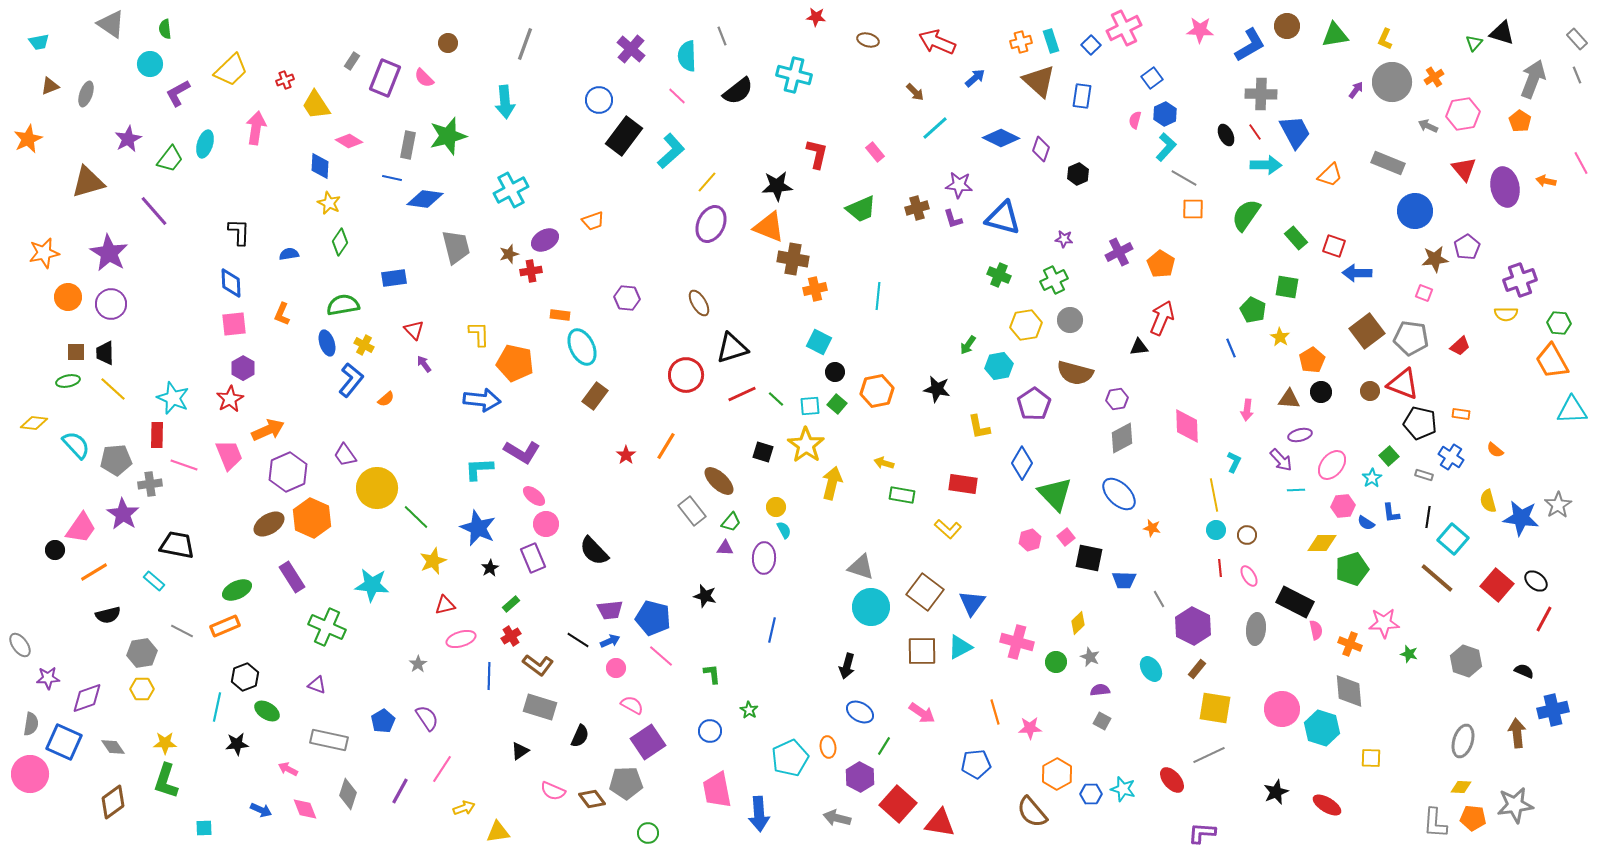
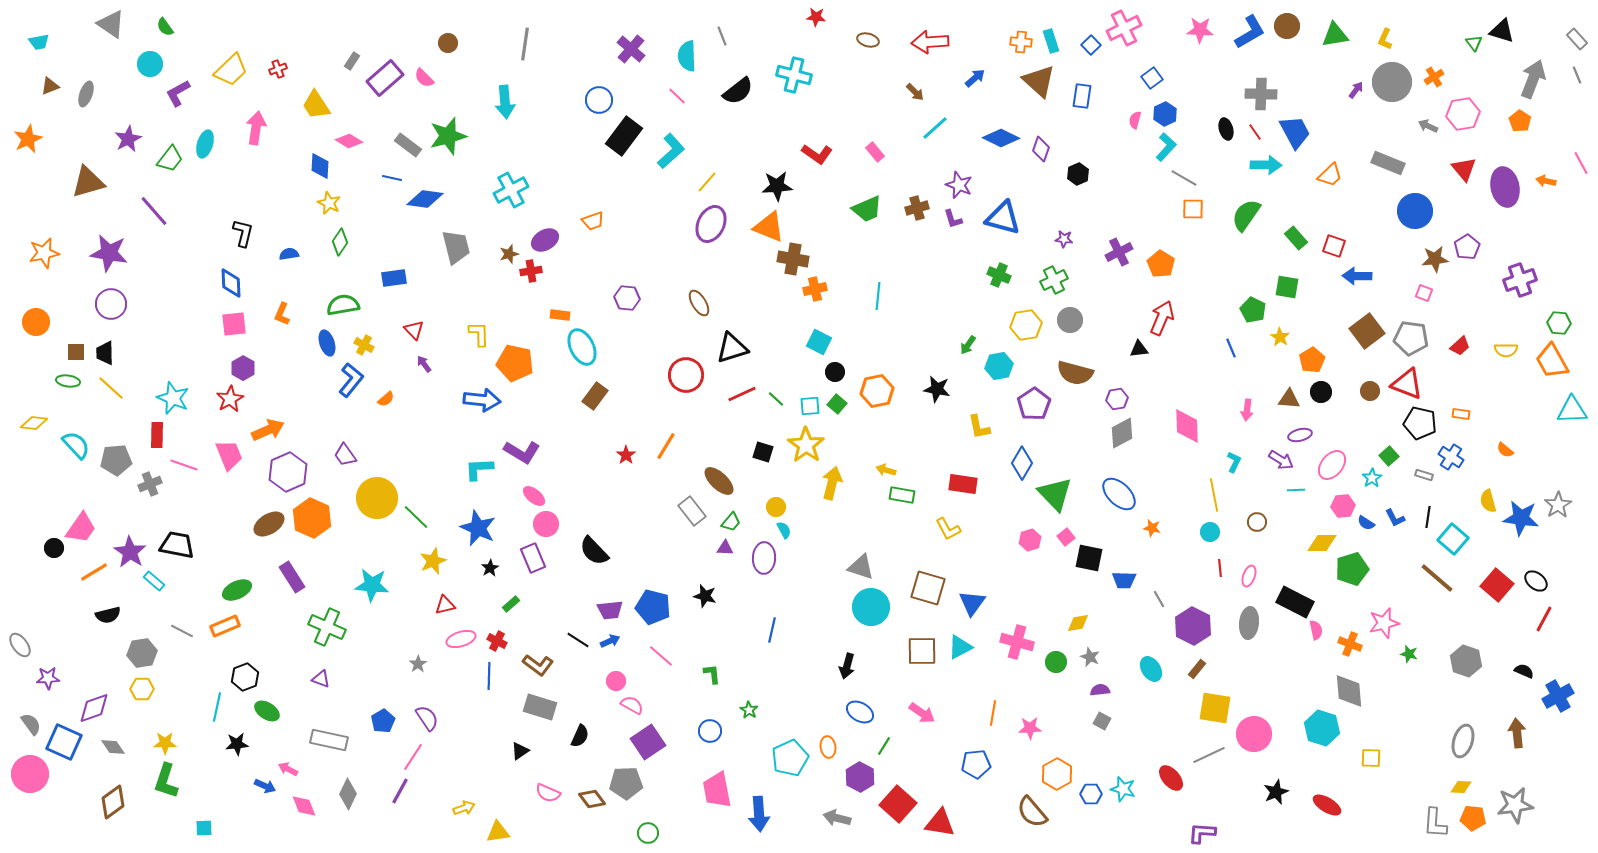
green semicircle at (165, 29): moved 2 px up; rotated 30 degrees counterclockwise
black triangle at (1502, 33): moved 2 px up
red arrow at (937, 42): moved 7 px left; rotated 27 degrees counterclockwise
orange cross at (1021, 42): rotated 20 degrees clockwise
green triangle at (1474, 43): rotated 18 degrees counterclockwise
gray line at (525, 44): rotated 12 degrees counterclockwise
blue L-shape at (1250, 45): moved 13 px up
purple rectangle at (385, 78): rotated 27 degrees clockwise
red cross at (285, 80): moved 7 px left, 11 px up
black ellipse at (1226, 135): moved 6 px up; rotated 10 degrees clockwise
gray rectangle at (408, 145): rotated 64 degrees counterclockwise
red L-shape at (817, 154): rotated 112 degrees clockwise
purple star at (959, 185): rotated 16 degrees clockwise
green trapezoid at (861, 209): moved 6 px right
black L-shape at (239, 232): moved 4 px right, 1 px down; rotated 12 degrees clockwise
purple star at (109, 253): rotated 21 degrees counterclockwise
blue arrow at (1357, 273): moved 3 px down
orange circle at (68, 297): moved 32 px left, 25 px down
yellow semicircle at (1506, 314): moved 36 px down
black triangle at (1139, 347): moved 2 px down
green ellipse at (68, 381): rotated 20 degrees clockwise
red triangle at (1403, 384): moved 4 px right
yellow line at (113, 389): moved 2 px left, 1 px up
gray diamond at (1122, 438): moved 5 px up
orange semicircle at (1495, 450): moved 10 px right
purple arrow at (1281, 460): rotated 15 degrees counterclockwise
yellow arrow at (884, 463): moved 2 px right, 7 px down
gray cross at (150, 484): rotated 15 degrees counterclockwise
yellow circle at (377, 488): moved 10 px down
blue L-shape at (1391, 513): moved 4 px right, 5 px down; rotated 20 degrees counterclockwise
purple star at (123, 514): moved 7 px right, 38 px down
yellow L-shape at (948, 529): rotated 20 degrees clockwise
cyan circle at (1216, 530): moved 6 px left, 2 px down
brown circle at (1247, 535): moved 10 px right, 13 px up
black circle at (55, 550): moved 1 px left, 2 px up
pink ellipse at (1249, 576): rotated 50 degrees clockwise
brown square at (925, 592): moved 3 px right, 4 px up; rotated 21 degrees counterclockwise
blue pentagon at (653, 618): moved 11 px up
yellow diamond at (1078, 623): rotated 35 degrees clockwise
pink star at (1384, 623): rotated 12 degrees counterclockwise
gray ellipse at (1256, 629): moved 7 px left, 6 px up
red cross at (511, 636): moved 14 px left, 5 px down; rotated 30 degrees counterclockwise
pink circle at (616, 668): moved 13 px down
purple triangle at (317, 685): moved 4 px right, 6 px up
purple diamond at (87, 698): moved 7 px right, 10 px down
pink circle at (1282, 709): moved 28 px left, 25 px down
blue cross at (1553, 710): moved 5 px right, 14 px up; rotated 16 degrees counterclockwise
orange line at (995, 712): moved 2 px left, 1 px down; rotated 25 degrees clockwise
gray semicircle at (31, 724): rotated 45 degrees counterclockwise
pink line at (442, 769): moved 29 px left, 12 px up
red ellipse at (1172, 780): moved 1 px left, 2 px up
pink semicircle at (553, 791): moved 5 px left, 2 px down
gray diamond at (348, 794): rotated 8 degrees clockwise
pink diamond at (305, 809): moved 1 px left, 3 px up
blue arrow at (261, 810): moved 4 px right, 24 px up
